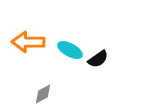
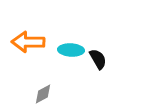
cyan ellipse: moved 1 px right; rotated 25 degrees counterclockwise
black semicircle: rotated 85 degrees counterclockwise
